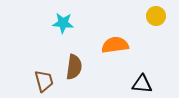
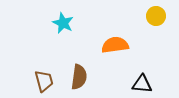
cyan star: rotated 20 degrees clockwise
brown semicircle: moved 5 px right, 10 px down
